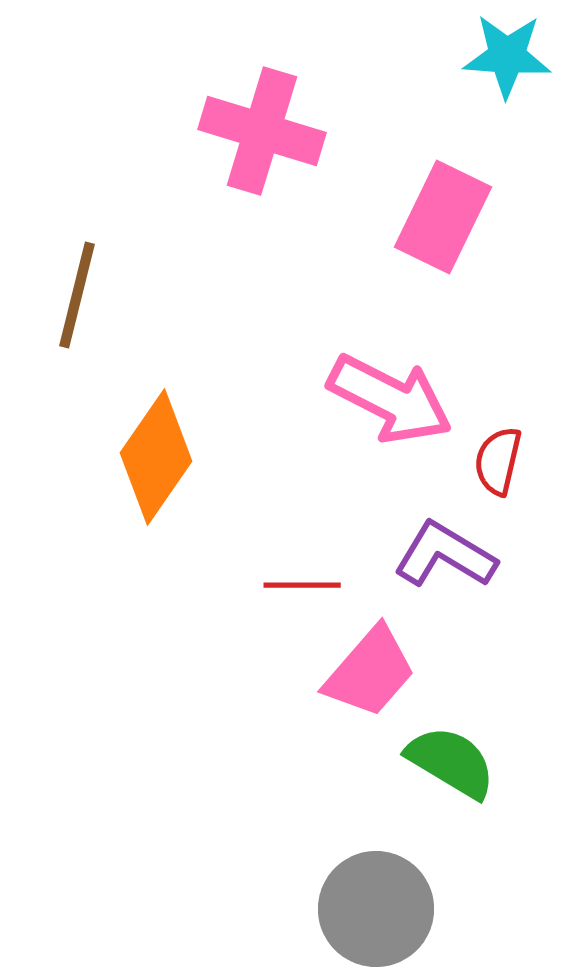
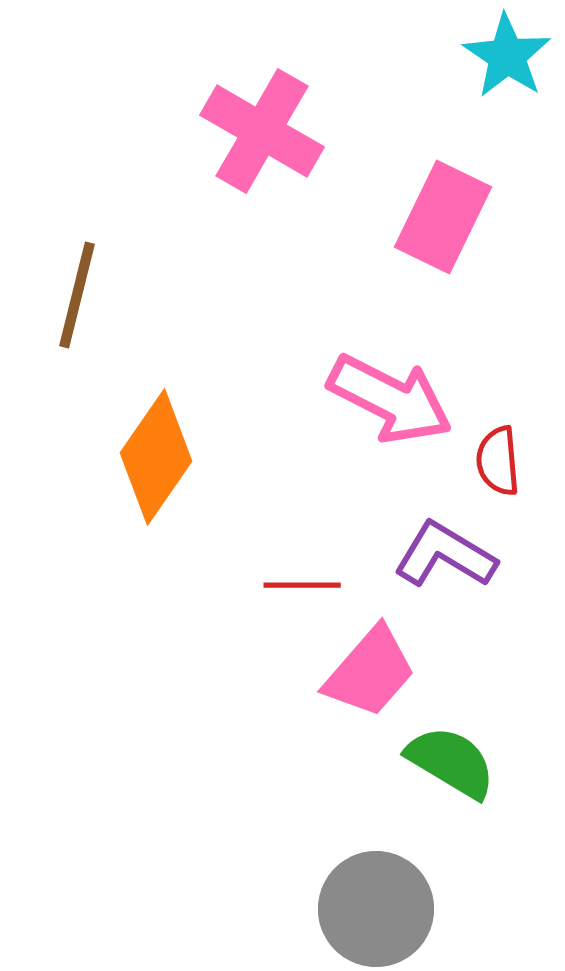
cyan star: rotated 30 degrees clockwise
pink cross: rotated 13 degrees clockwise
red semicircle: rotated 18 degrees counterclockwise
